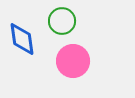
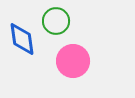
green circle: moved 6 px left
